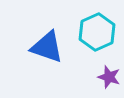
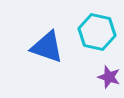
cyan hexagon: rotated 24 degrees counterclockwise
